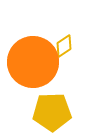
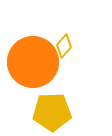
yellow diamond: rotated 15 degrees counterclockwise
